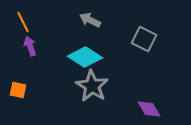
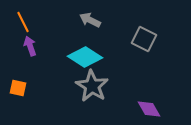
orange square: moved 2 px up
